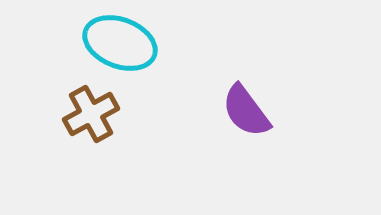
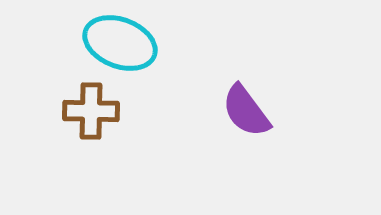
brown cross: moved 3 px up; rotated 30 degrees clockwise
